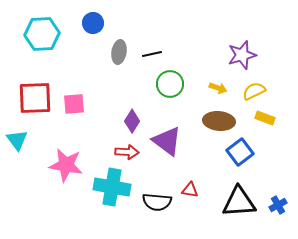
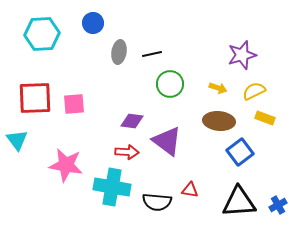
purple diamond: rotated 65 degrees clockwise
